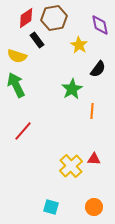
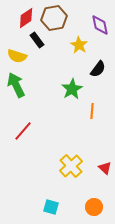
red triangle: moved 11 px right, 9 px down; rotated 40 degrees clockwise
